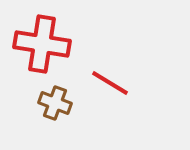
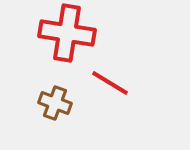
red cross: moved 25 px right, 11 px up
